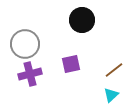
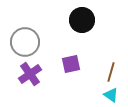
gray circle: moved 2 px up
brown line: moved 3 px left, 2 px down; rotated 36 degrees counterclockwise
purple cross: rotated 20 degrees counterclockwise
cyan triangle: rotated 42 degrees counterclockwise
